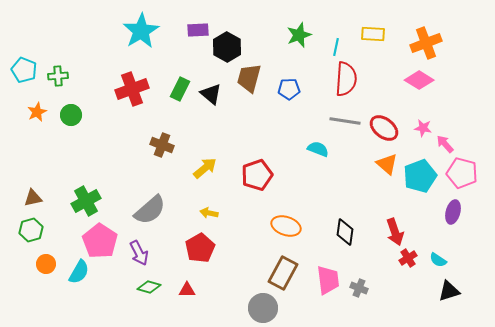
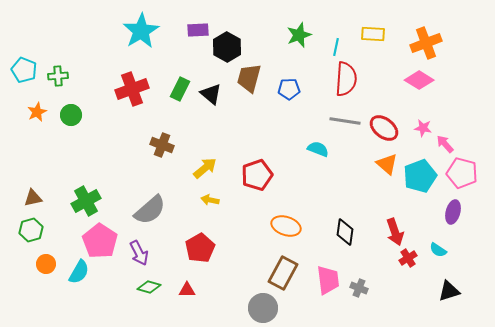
yellow arrow at (209, 213): moved 1 px right, 13 px up
cyan semicircle at (438, 260): moved 10 px up
